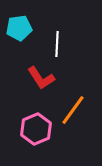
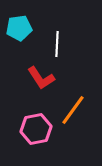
pink hexagon: rotated 12 degrees clockwise
